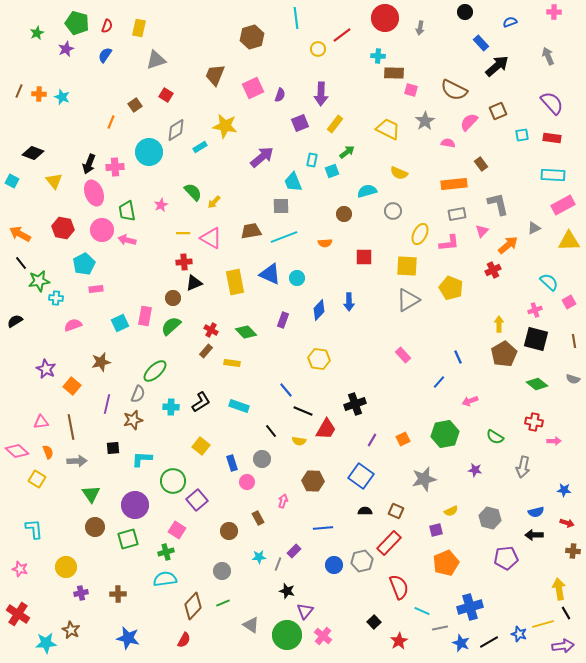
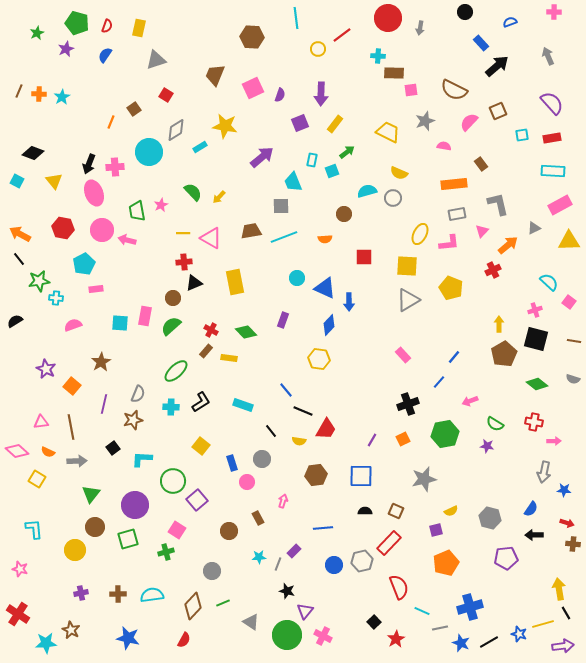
red circle at (385, 18): moved 3 px right
brown hexagon at (252, 37): rotated 20 degrees clockwise
pink square at (411, 90): rotated 24 degrees counterclockwise
cyan star at (62, 97): rotated 21 degrees clockwise
brown square at (135, 105): moved 1 px left, 4 px down
gray star at (425, 121): rotated 12 degrees clockwise
yellow trapezoid at (388, 129): moved 3 px down
red rectangle at (552, 138): rotated 18 degrees counterclockwise
pink semicircle at (448, 143): moved 4 px left, 3 px down
cyan rectangle at (553, 175): moved 4 px up
cyan square at (12, 181): moved 5 px right
yellow arrow at (214, 202): moved 5 px right, 5 px up
pink rectangle at (563, 205): moved 3 px left
green trapezoid at (127, 211): moved 10 px right
gray circle at (393, 211): moved 13 px up
orange semicircle at (325, 243): moved 4 px up
black line at (21, 263): moved 2 px left, 4 px up
blue triangle at (270, 274): moved 55 px right, 14 px down
pink square at (569, 302): rotated 24 degrees counterclockwise
blue diamond at (319, 310): moved 10 px right, 15 px down
cyan square at (120, 323): rotated 30 degrees clockwise
brown line at (574, 341): rotated 72 degrees counterclockwise
blue line at (458, 357): moved 4 px left; rotated 64 degrees clockwise
brown star at (101, 362): rotated 18 degrees counterclockwise
yellow rectangle at (232, 363): moved 3 px left, 5 px up
green ellipse at (155, 371): moved 21 px right
purple line at (107, 404): moved 3 px left
black cross at (355, 404): moved 53 px right
cyan rectangle at (239, 406): moved 4 px right, 1 px up
green semicircle at (495, 437): moved 13 px up
black square at (113, 448): rotated 32 degrees counterclockwise
orange semicircle at (48, 452): rotated 136 degrees clockwise
gray arrow at (523, 467): moved 21 px right, 5 px down
purple star at (475, 470): moved 12 px right, 24 px up
blue square at (361, 476): rotated 35 degrees counterclockwise
brown hexagon at (313, 481): moved 3 px right, 6 px up; rotated 10 degrees counterclockwise
green triangle at (91, 494): rotated 12 degrees clockwise
blue semicircle at (536, 512): moved 5 px left, 3 px up; rotated 42 degrees counterclockwise
brown cross at (573, 551): moved 7 px up
yellow circle at (66, 567): moved 9 px right, 17 px up
gray circle at (222, 571): moved 10 px left
cyan semicircle at (165, 579): moved 13 px left, 16 px down
gray triangle at (251, 625): moved 3 px up
pink cross at (323, 636): rotated 12 degrees counterclockwise
red star at (399, 641): moved 3 px left, 2 px up
